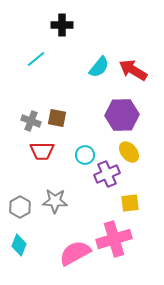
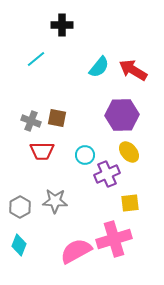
pink semicircle: moved 1 px right, 2 px up
